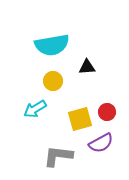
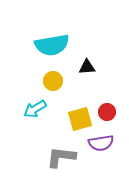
purple semicircle: rotated 20 degrees clockwise
gray L-shape: moved 3 px right, 1 px down
